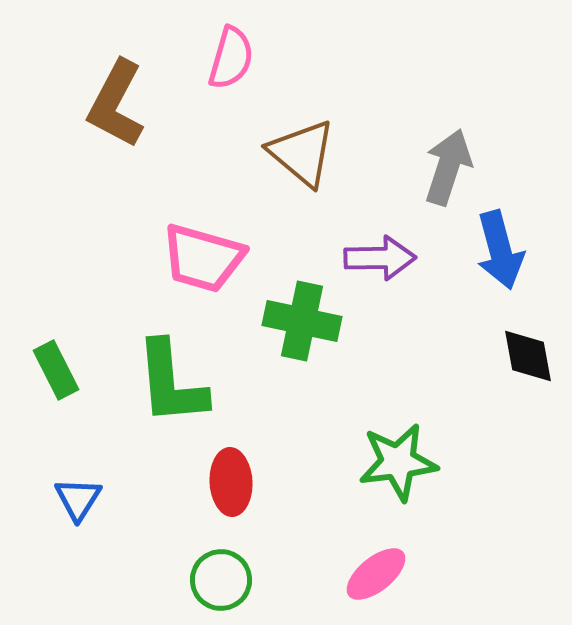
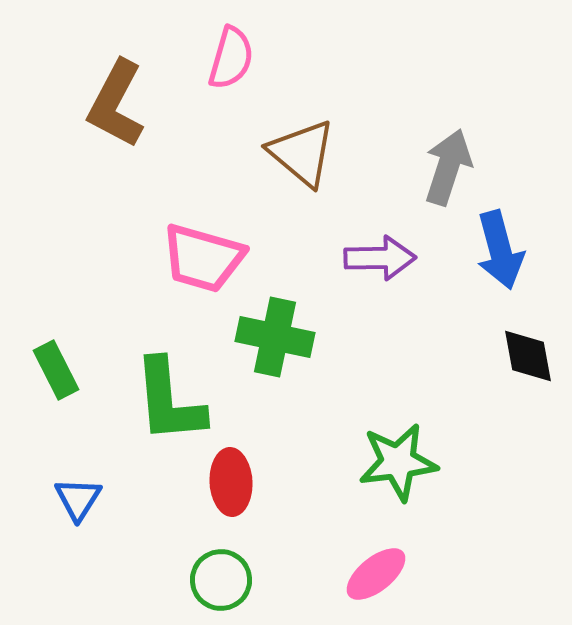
green cross: moved 27 px left, 16 px down
green L-shape: moved 2 px left, 18 px down
